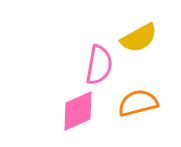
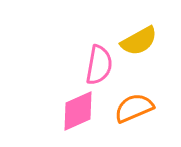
yellow semicircle: moved 3 px down
orange semicircle: moved 4 px left, 5 px down; rotated 9 degrees counterclockwise
